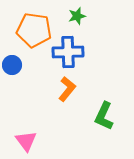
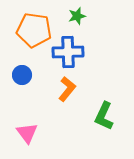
blue circle: moved 10 px right, 10 px down
pink triangle: moved 1 px right, 8 px up
